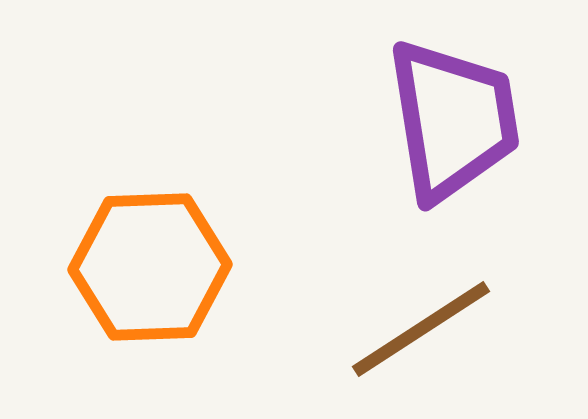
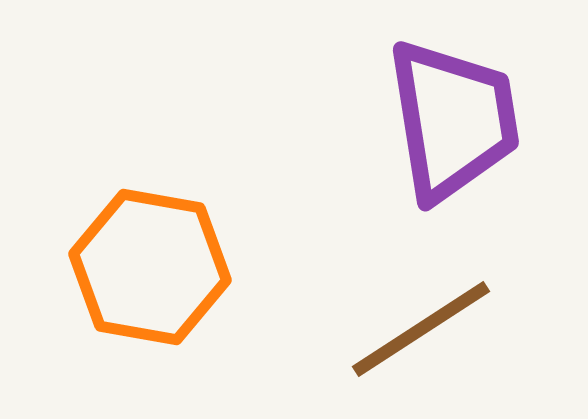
orange hexagon: rotated 12 degrees clockwise
